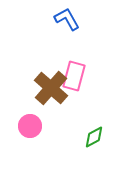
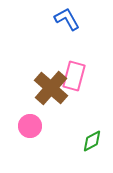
green diamond: moved 2 px left, 4 px down
